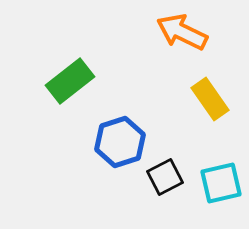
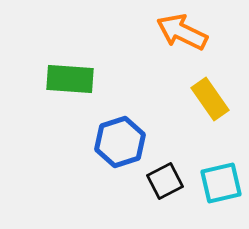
green rectangle: moved 2 px up; rotated 42 degrees clockwise
black square: moved 4 px down
